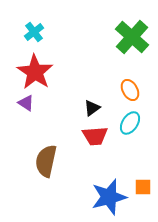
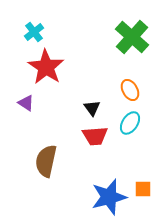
red star: moved 11 px right, 5 px up
black triangle: rotated 30 degrees counterclockwise
orange square: moved 2 px down
